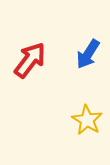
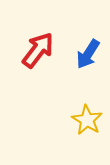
red arrow: moved 8 px right, 10 px up
